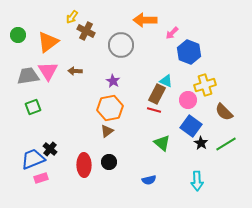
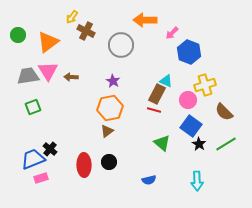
brown arrow: moved 4 px left, 6 px down
black star: moved 2 px left, 1 px down
